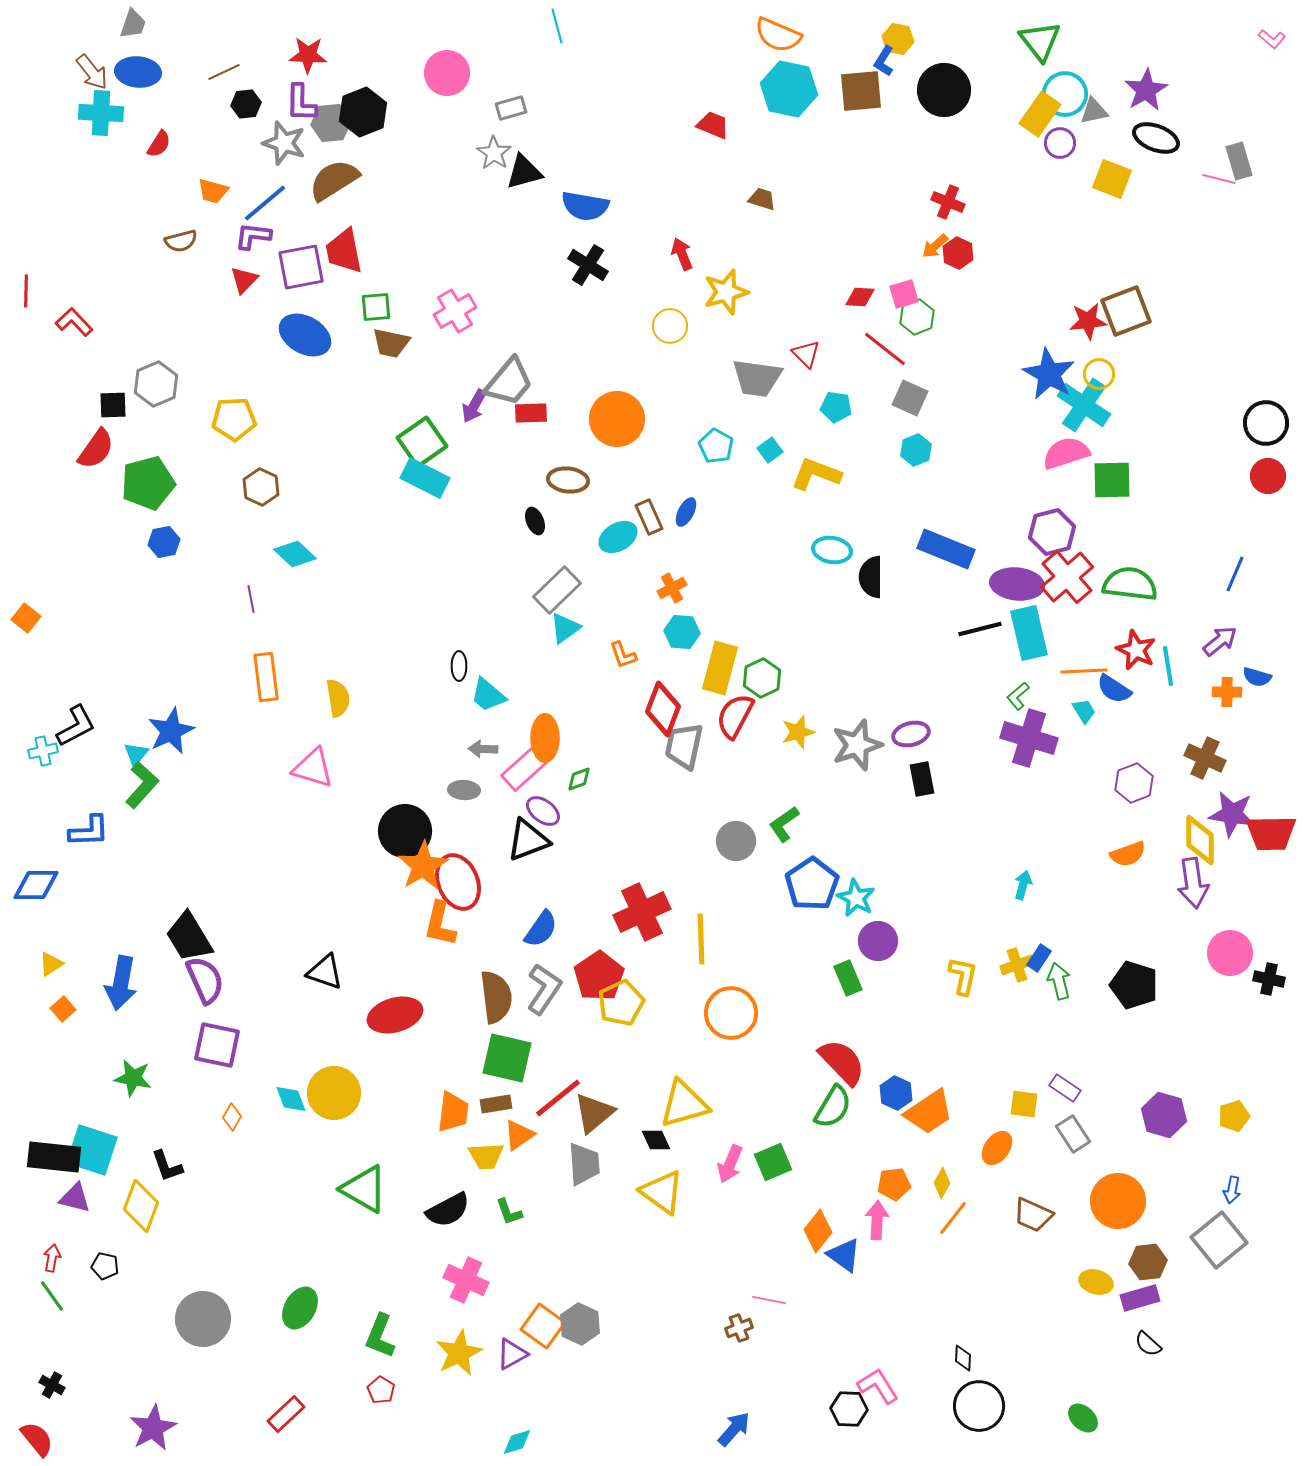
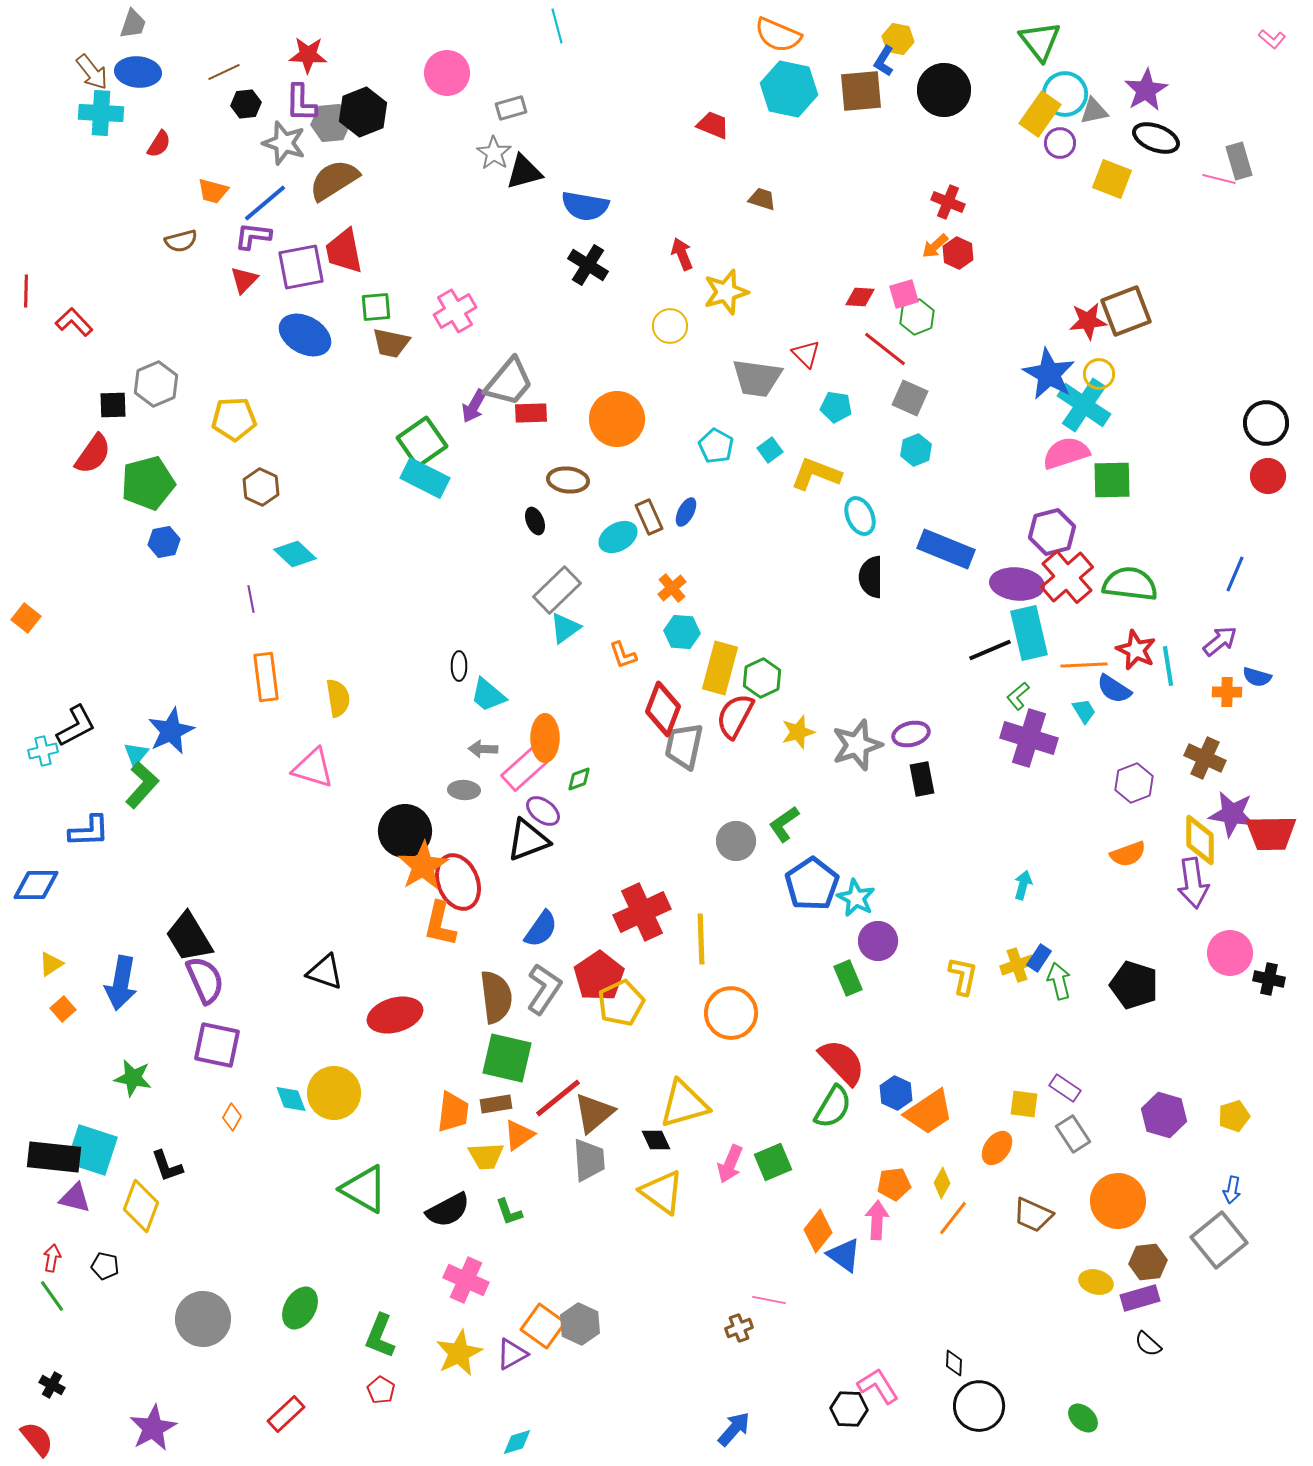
red semicircle at (96, 449): moved 3 px left, 5 px down
cyan ellipse at (832, 550): moved 28 px right, 34 px up; rotated 57 degrees clockwise
orange cross at (672, 588): rotated 12 degrees counterclockwise
black line at (980, 629): moved 10 px right, 21 px down; rotated 9 degrees counterclockwise
orange line at (1084, 671): moved 6 px up
gray trapezoid at (584, 1164): moved 5 px right, 4 px up
black diamond at (963, 1358): moved 9 px left, 5 px down
